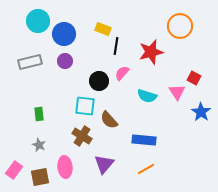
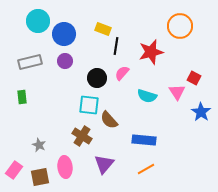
black circle: moved 2 px left, 3 px up
cyan square: moved 4 px right, 1 px up
green rectangle: moved 17 px left, 17 px up
